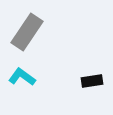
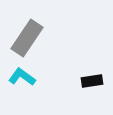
gray rectangle: moved 6 px down
